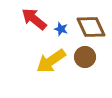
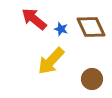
brown circle: moved 7 px right, 22 px down
yellow arrow: rotated 12 degrees counterclockwise
